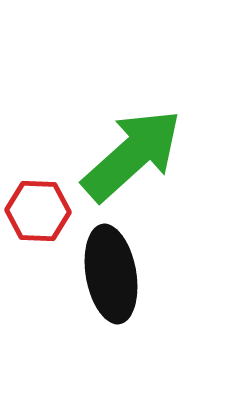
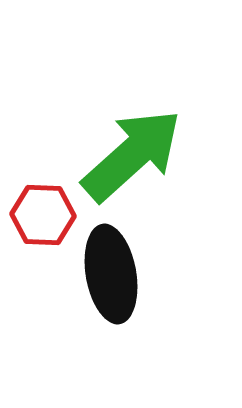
red hexagon: moved 5 px right, 4 px down
